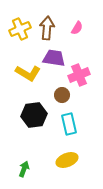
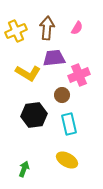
yellow cross: moved 4 px left, 2 px down
purple trapezoid: rotated 15 degrees counterclockwise
yellow ellipse: rotated 50 degrees clockwise
